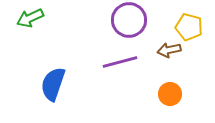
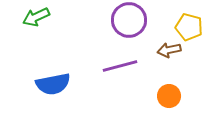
green arrow: moved 6 px right, 1 px up
purple line: moved 4 px down
blue semicircle: rotated 120 degrees counterclockwise
orange circle: moved 1 px left, 2 px down
